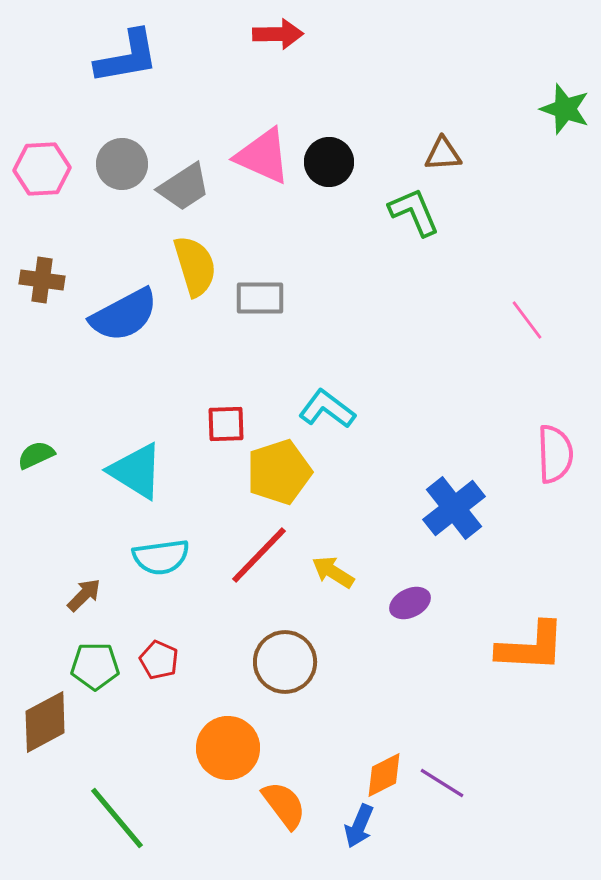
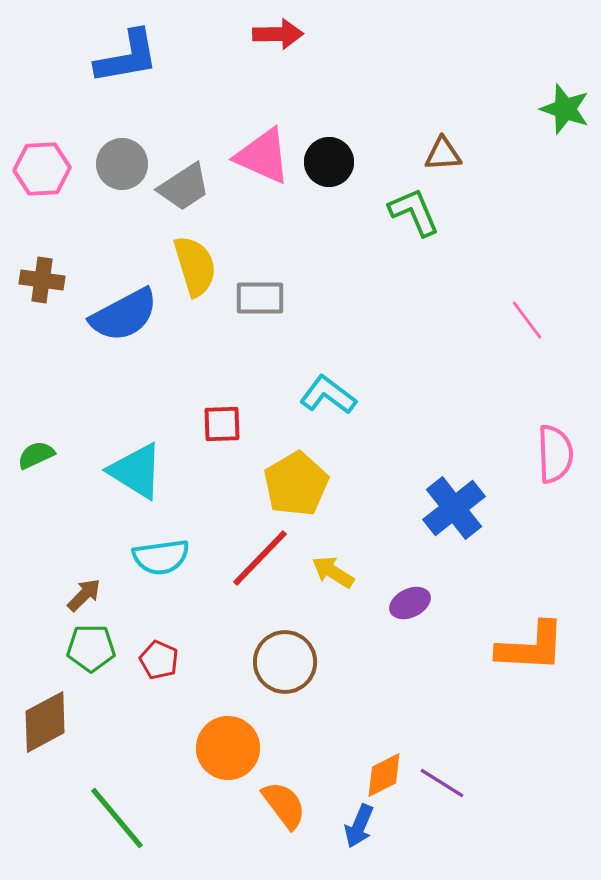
cyan L-shape: moved 1 px right, 14 px up
red square: moved 4 px left
yellow pentagon: moved 17 px right, 12 px down; rotated 12 degrees counterclockwise
red line: moved 1 px right, 3 px down
green pentagon: moved 4 px left, 18 px up
